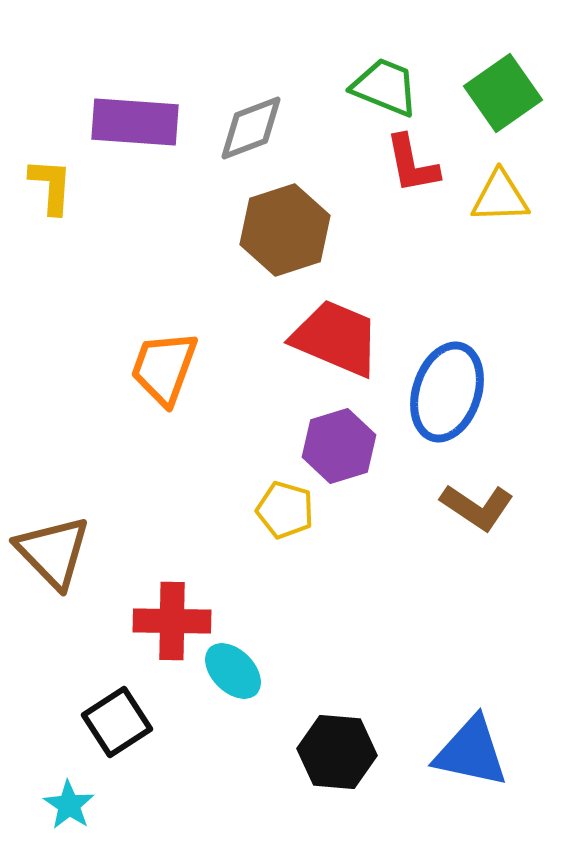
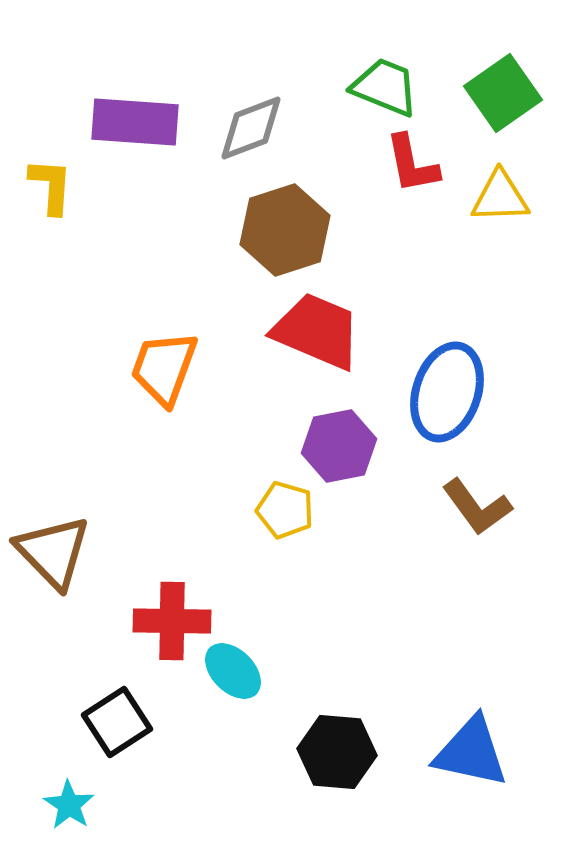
red trapezoid: moved 19 px left, 7 px up
purple hexagon: rotated 6 degrees clockwise
brown L-shape: rotated 20 degrees clockwise
